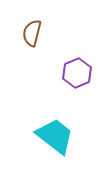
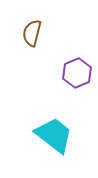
cyan trapezoid: moved 1 px left, 1 px up
